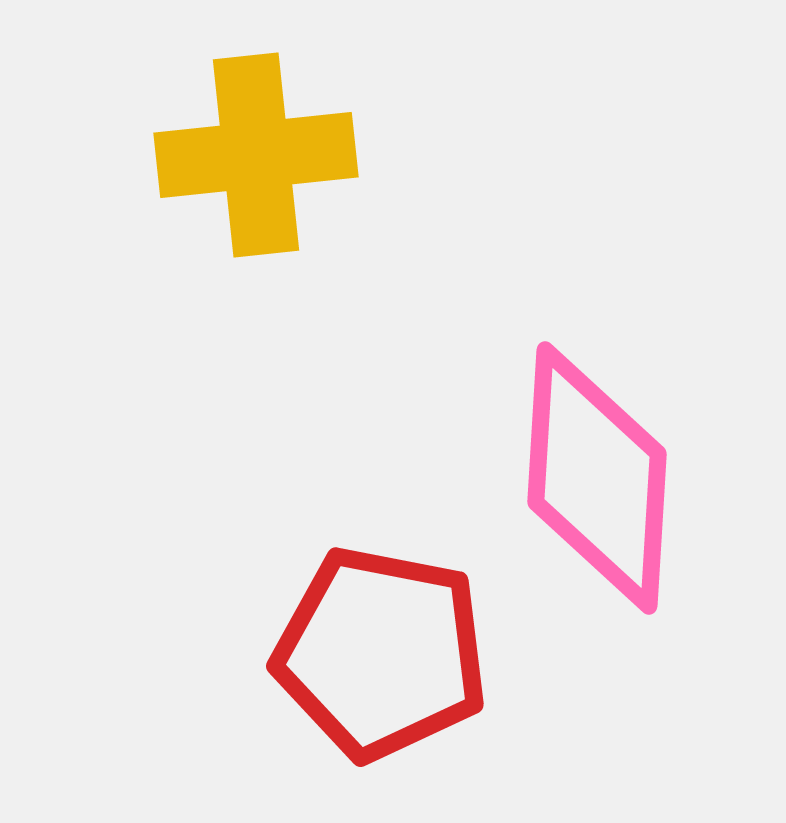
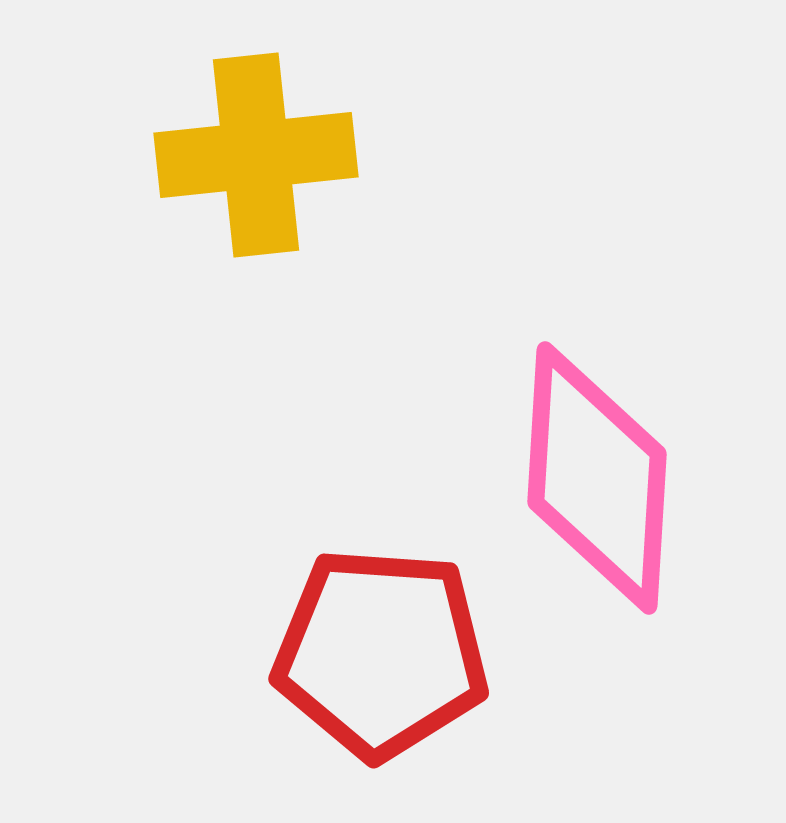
red pentagon: rotated 7 degrees counterclockwise
